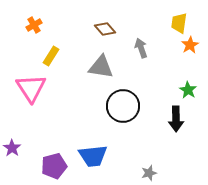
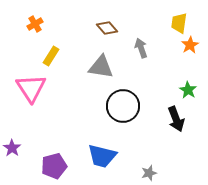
orange cross: moved 1 px right, 1 px up
brown diamond: moved 2 px right, 1 px up
black arrow: rotated 20 degrees counterclockwise
blue trapezoid: moved 9 px right; rotated 20 degrees clockwise
